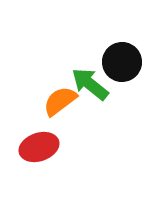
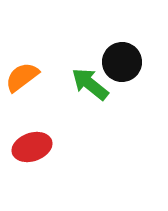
orange semicircle: moved 38 px left, 24 px up
red ellipse: moved 7 px left
